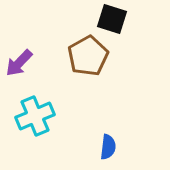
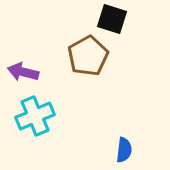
purple arrow: moved 4 px right, 9 px down; rotated 60 degrees clockwise
blue semicircle: moved 16 px right, 3 px down
